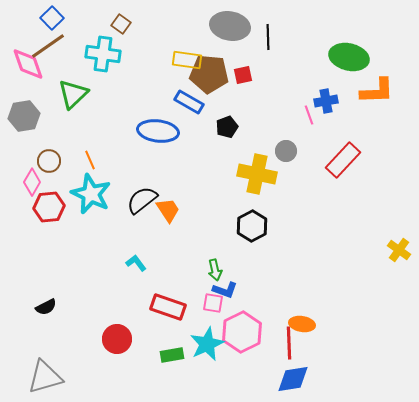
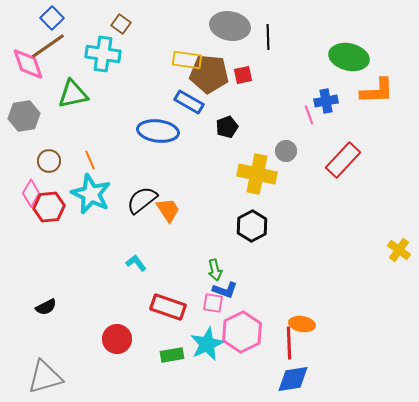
green triangle at (73, 94): rotated 32 degrees clockwise
pink diamond at (32, 182): moved 1 px left, 11 px down
